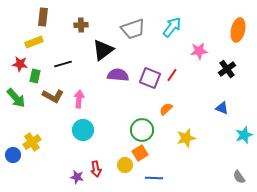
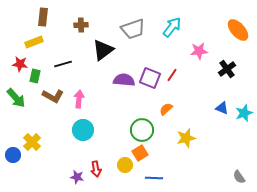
orange ellipse: rotated 55 degrees counterclockwise
purple semicircle: moved 6 px right, 5 px down
cyan star: moved 22 px up
yellow cross: rotated 12 degrees counterclockwise
